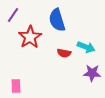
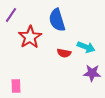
purple line: moved 2 px left
